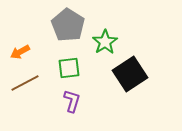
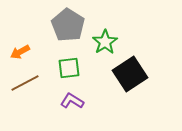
purple L-shape: rotated 75 degrees counterclockwise
